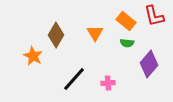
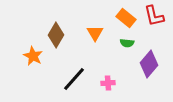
orange rectangle: moved 3 px up
